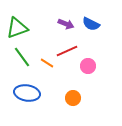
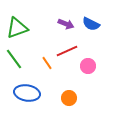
green line: moved 8 px left, 2 px down
orange line: rotated 24 degrees clockwise
orange circle: moved 4 px left
